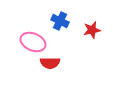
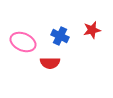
blue cross: moved 15 px down
pink ellipse: moved 10 px left
